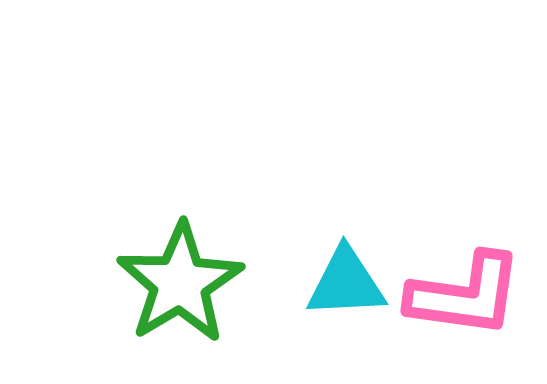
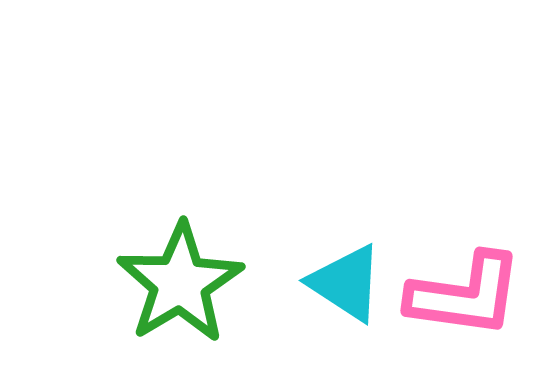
cyan triangle: rotated 36 degrees clockwise
